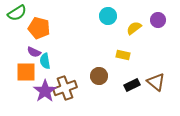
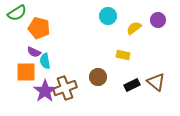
brown circle: moved 1 px left, 1 px down
